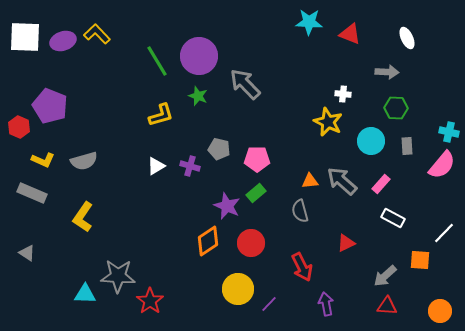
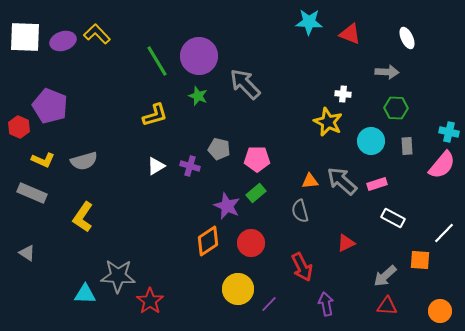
yellow L-shape at (161, 115): moved 6 px left
pink rectangle at (381, 184): moved 4 px left; rotated 30 degrees clockwise
